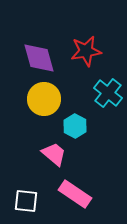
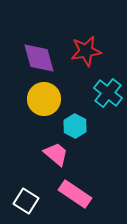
pink trapezoid: moved 2 px right
white square: rotated 25 degrees clockwise
